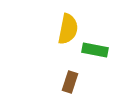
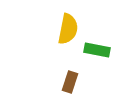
green rectangle: moved 2 px right
